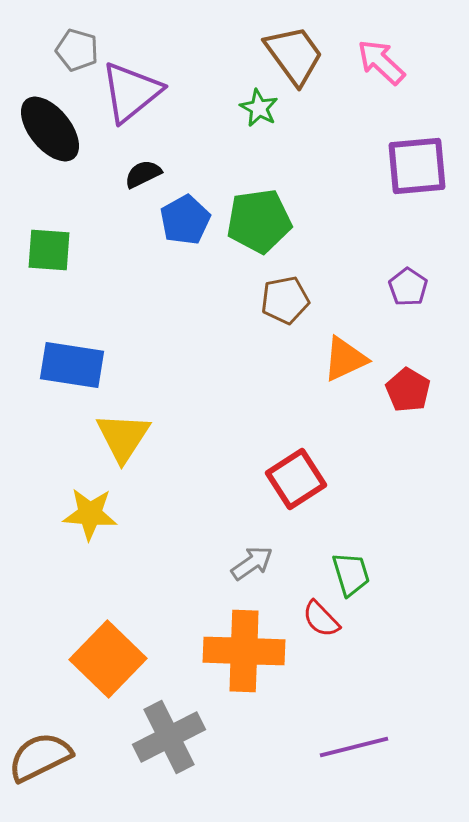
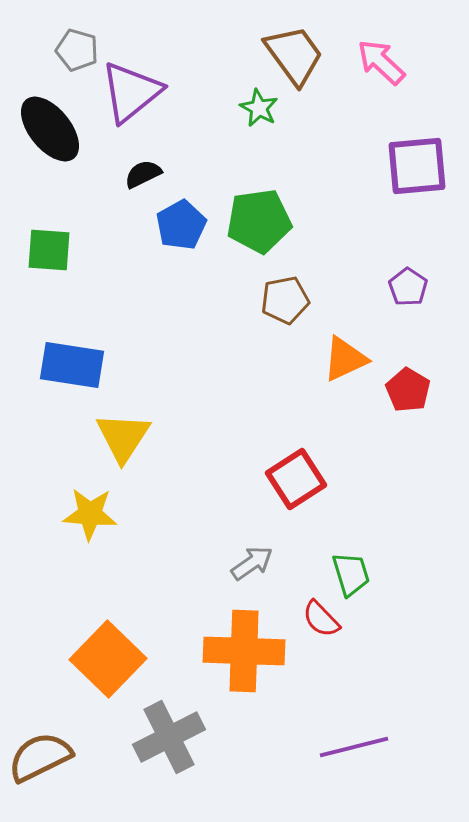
blue pentagon: moved 4 px left, 5 px down
